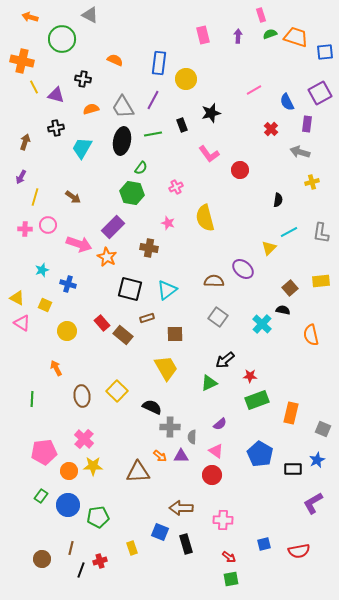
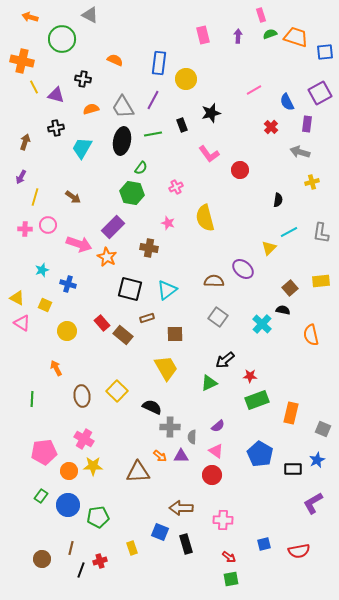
red cross at (271, 129): moved 2 px up
purple semicircle at (220, 424): moved 2 px left, 2 px down
pink cross at (84, 439): rotated 12 degrees counterclockwise
